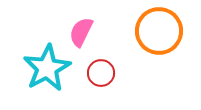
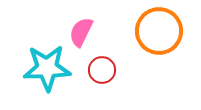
cyan star: rotated 27 degrees clockwise
red circle: moved 1 px right, 3 px up
